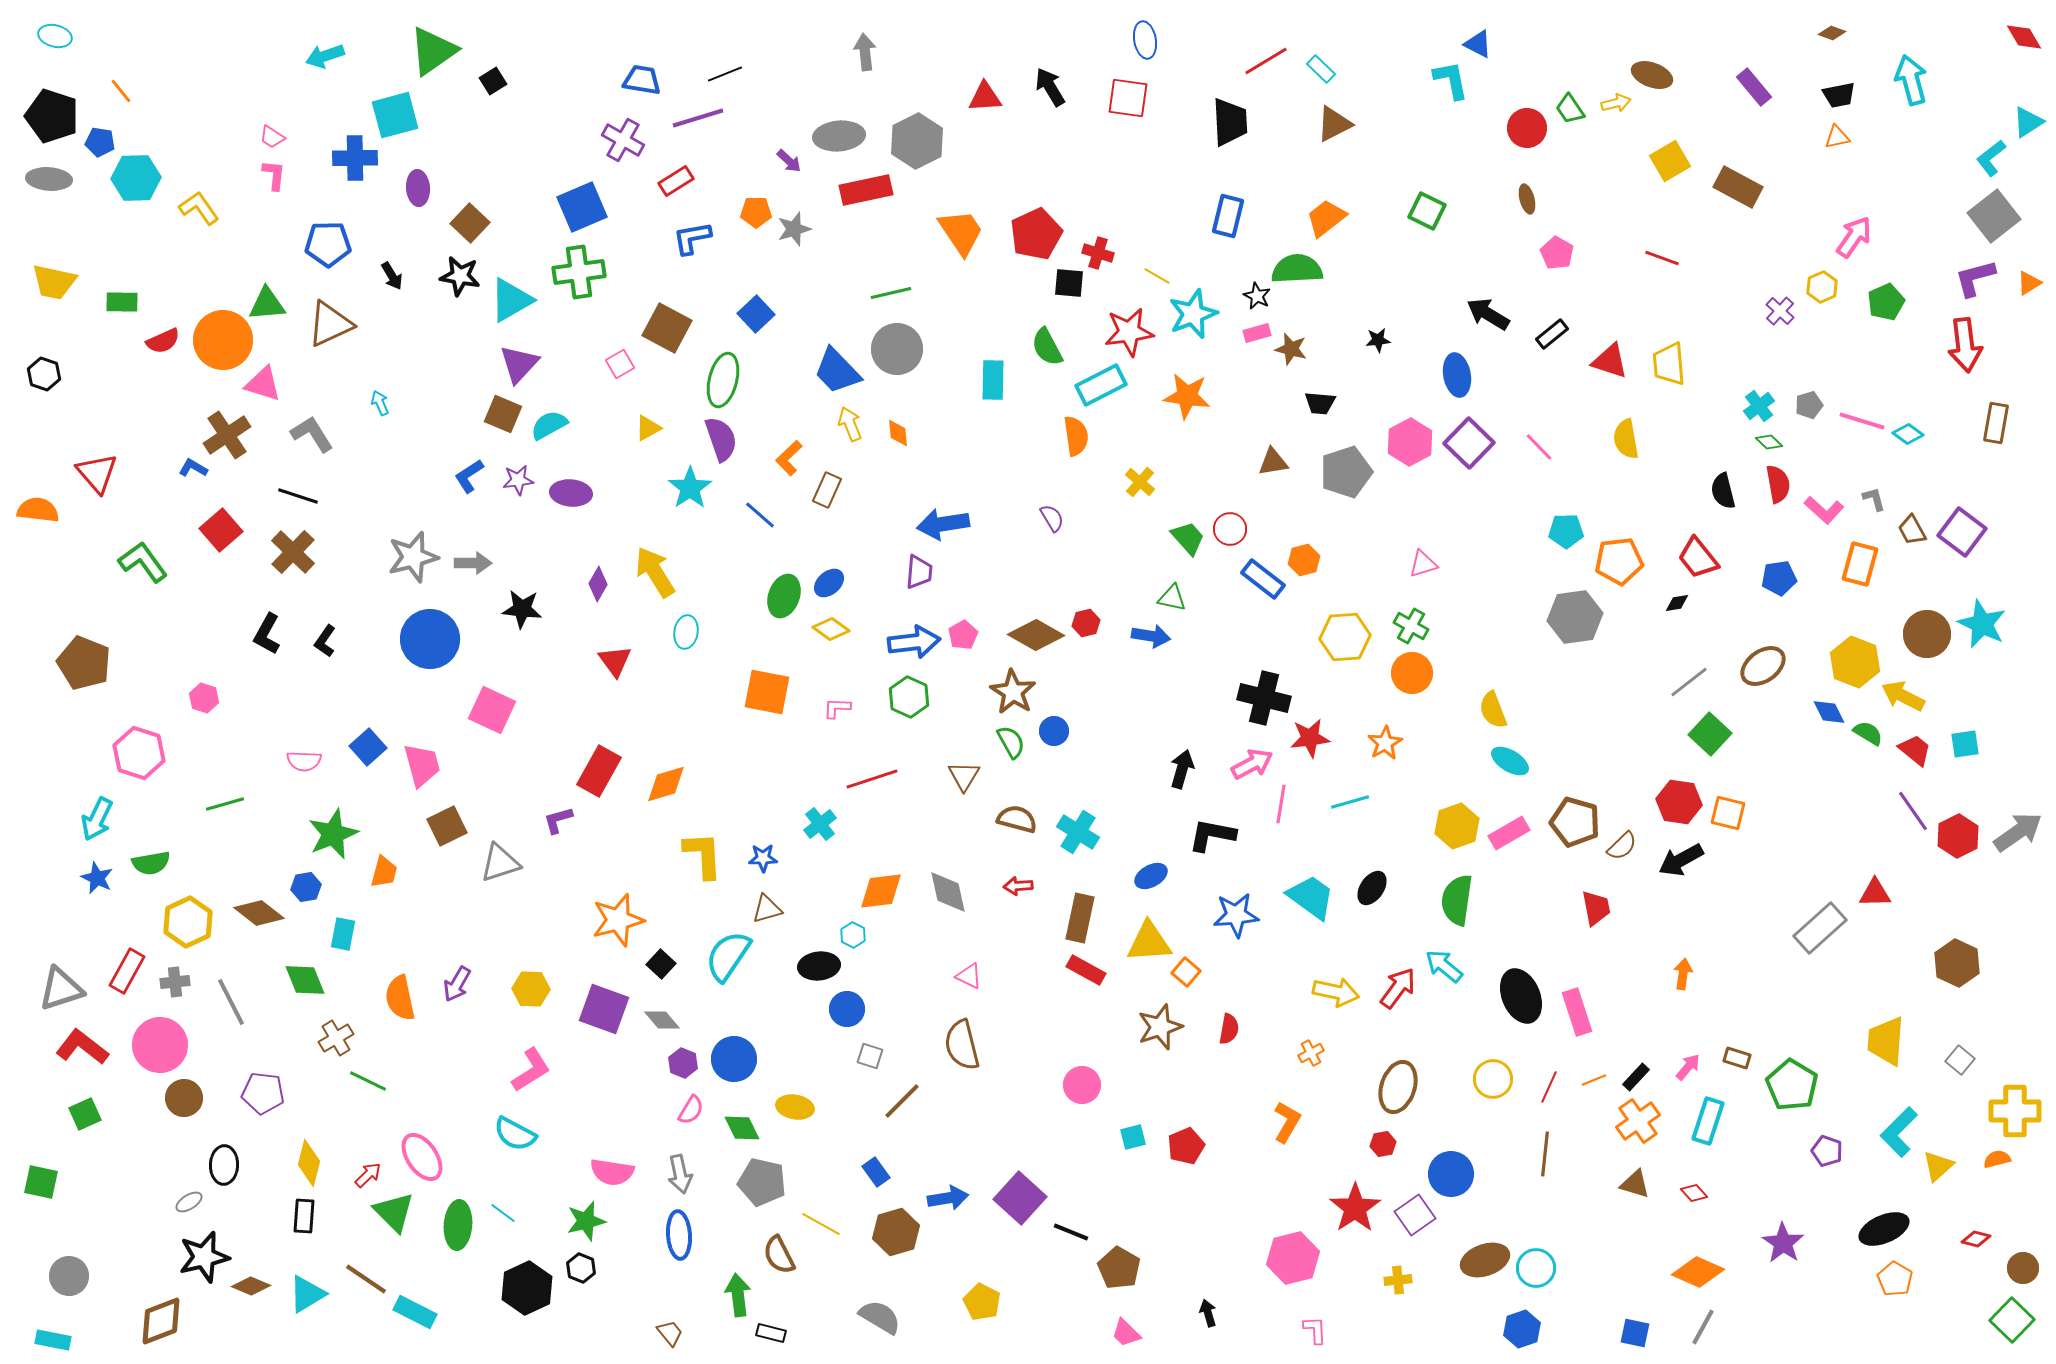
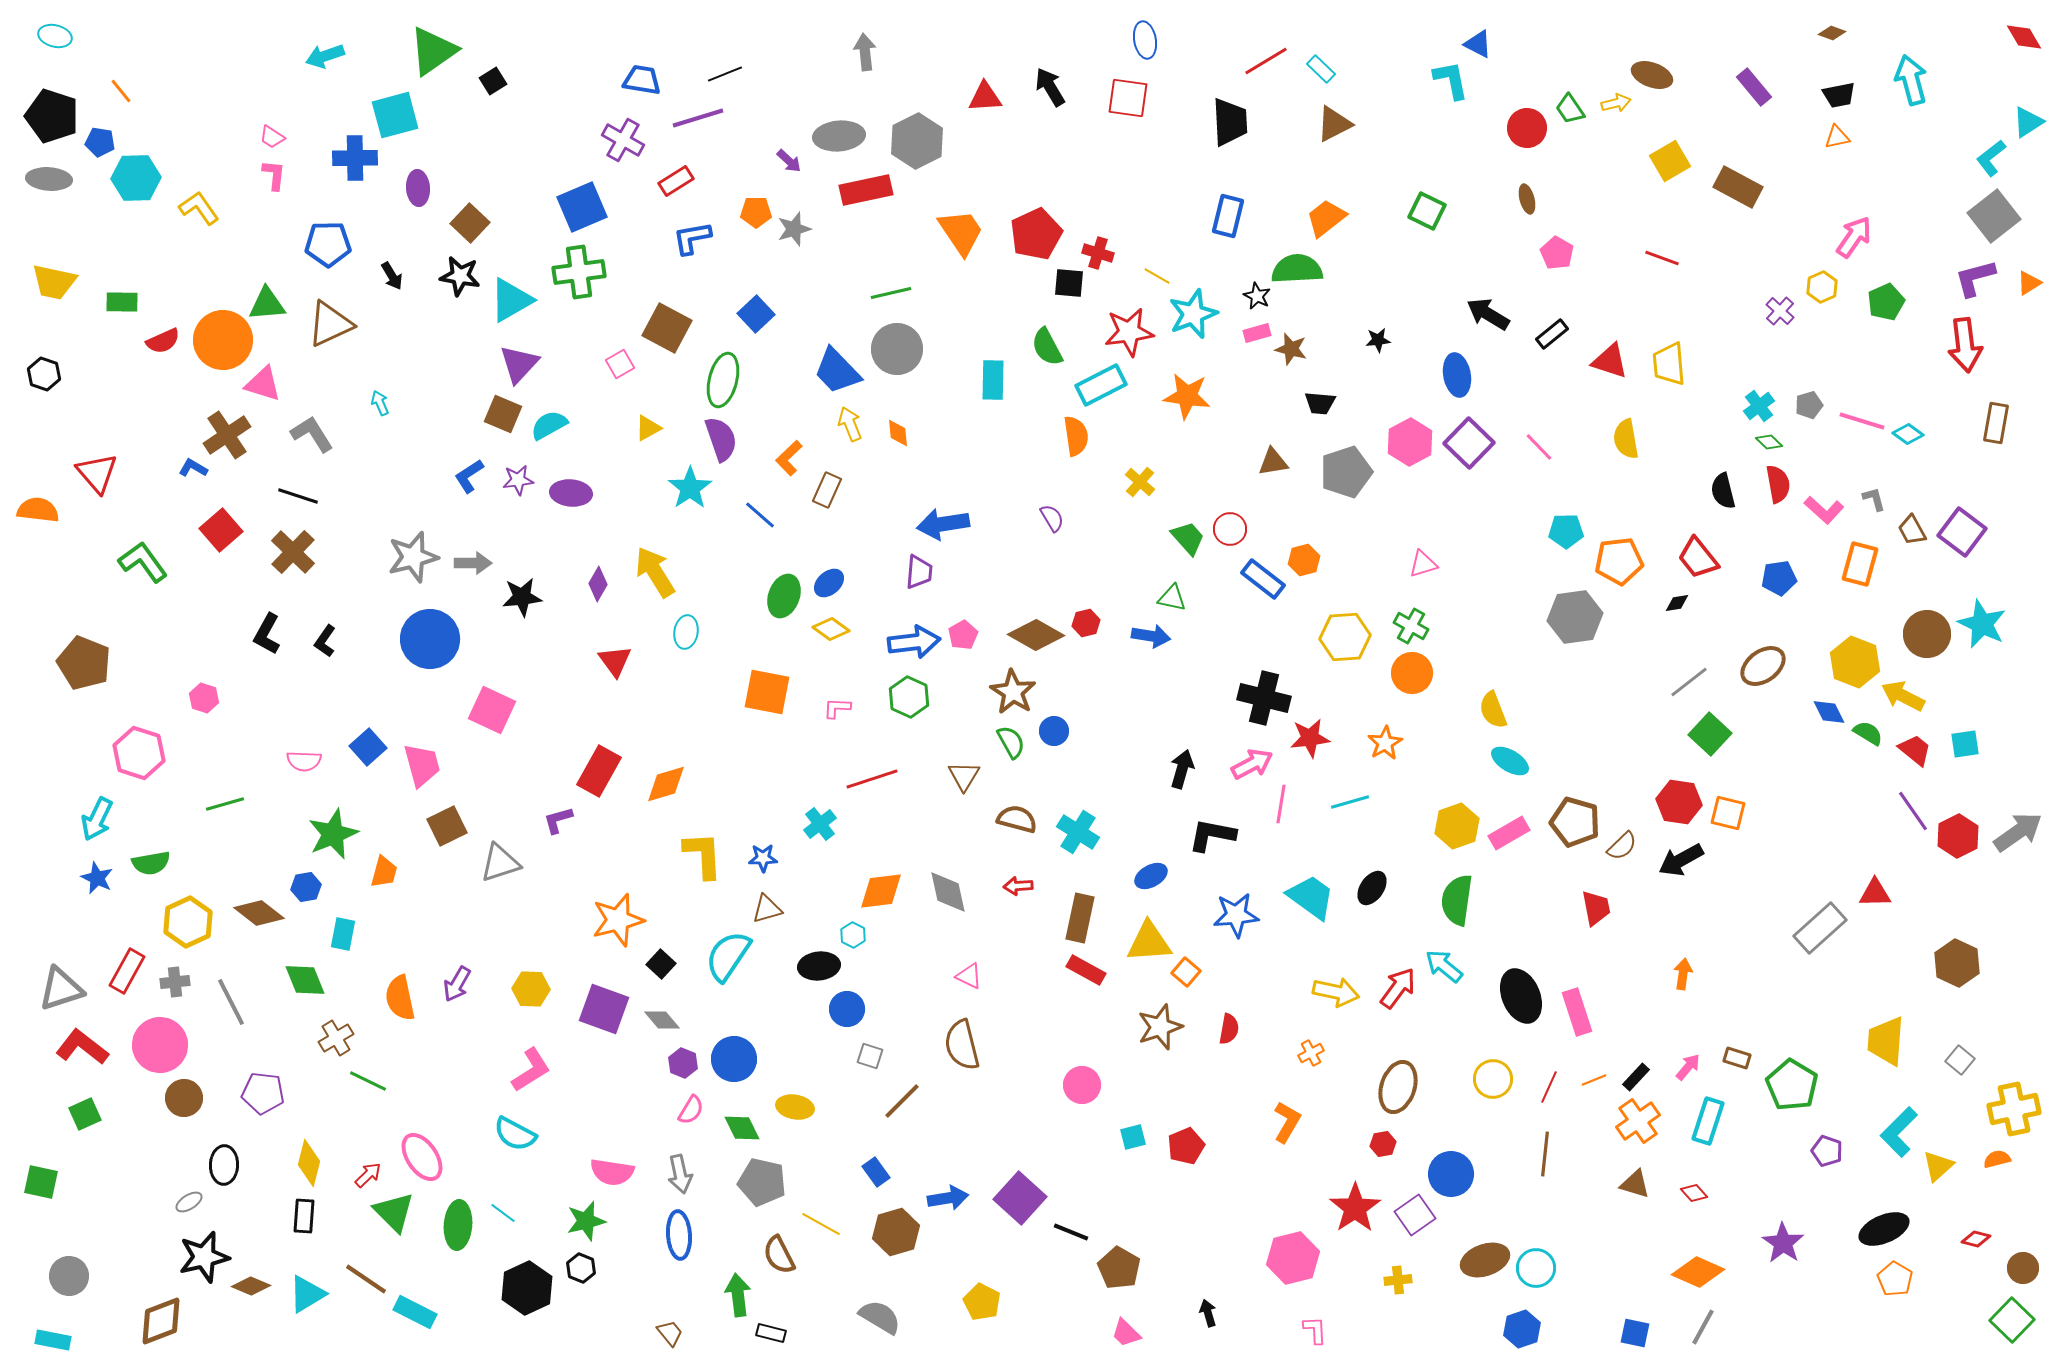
black star at (522, 609): moved 12 px up; rotated 12 degrees counterclockwise
yellow cross at (2015, 1111): moved 1 px left, 2 px up; rotated 12 degrees counterclockwise
